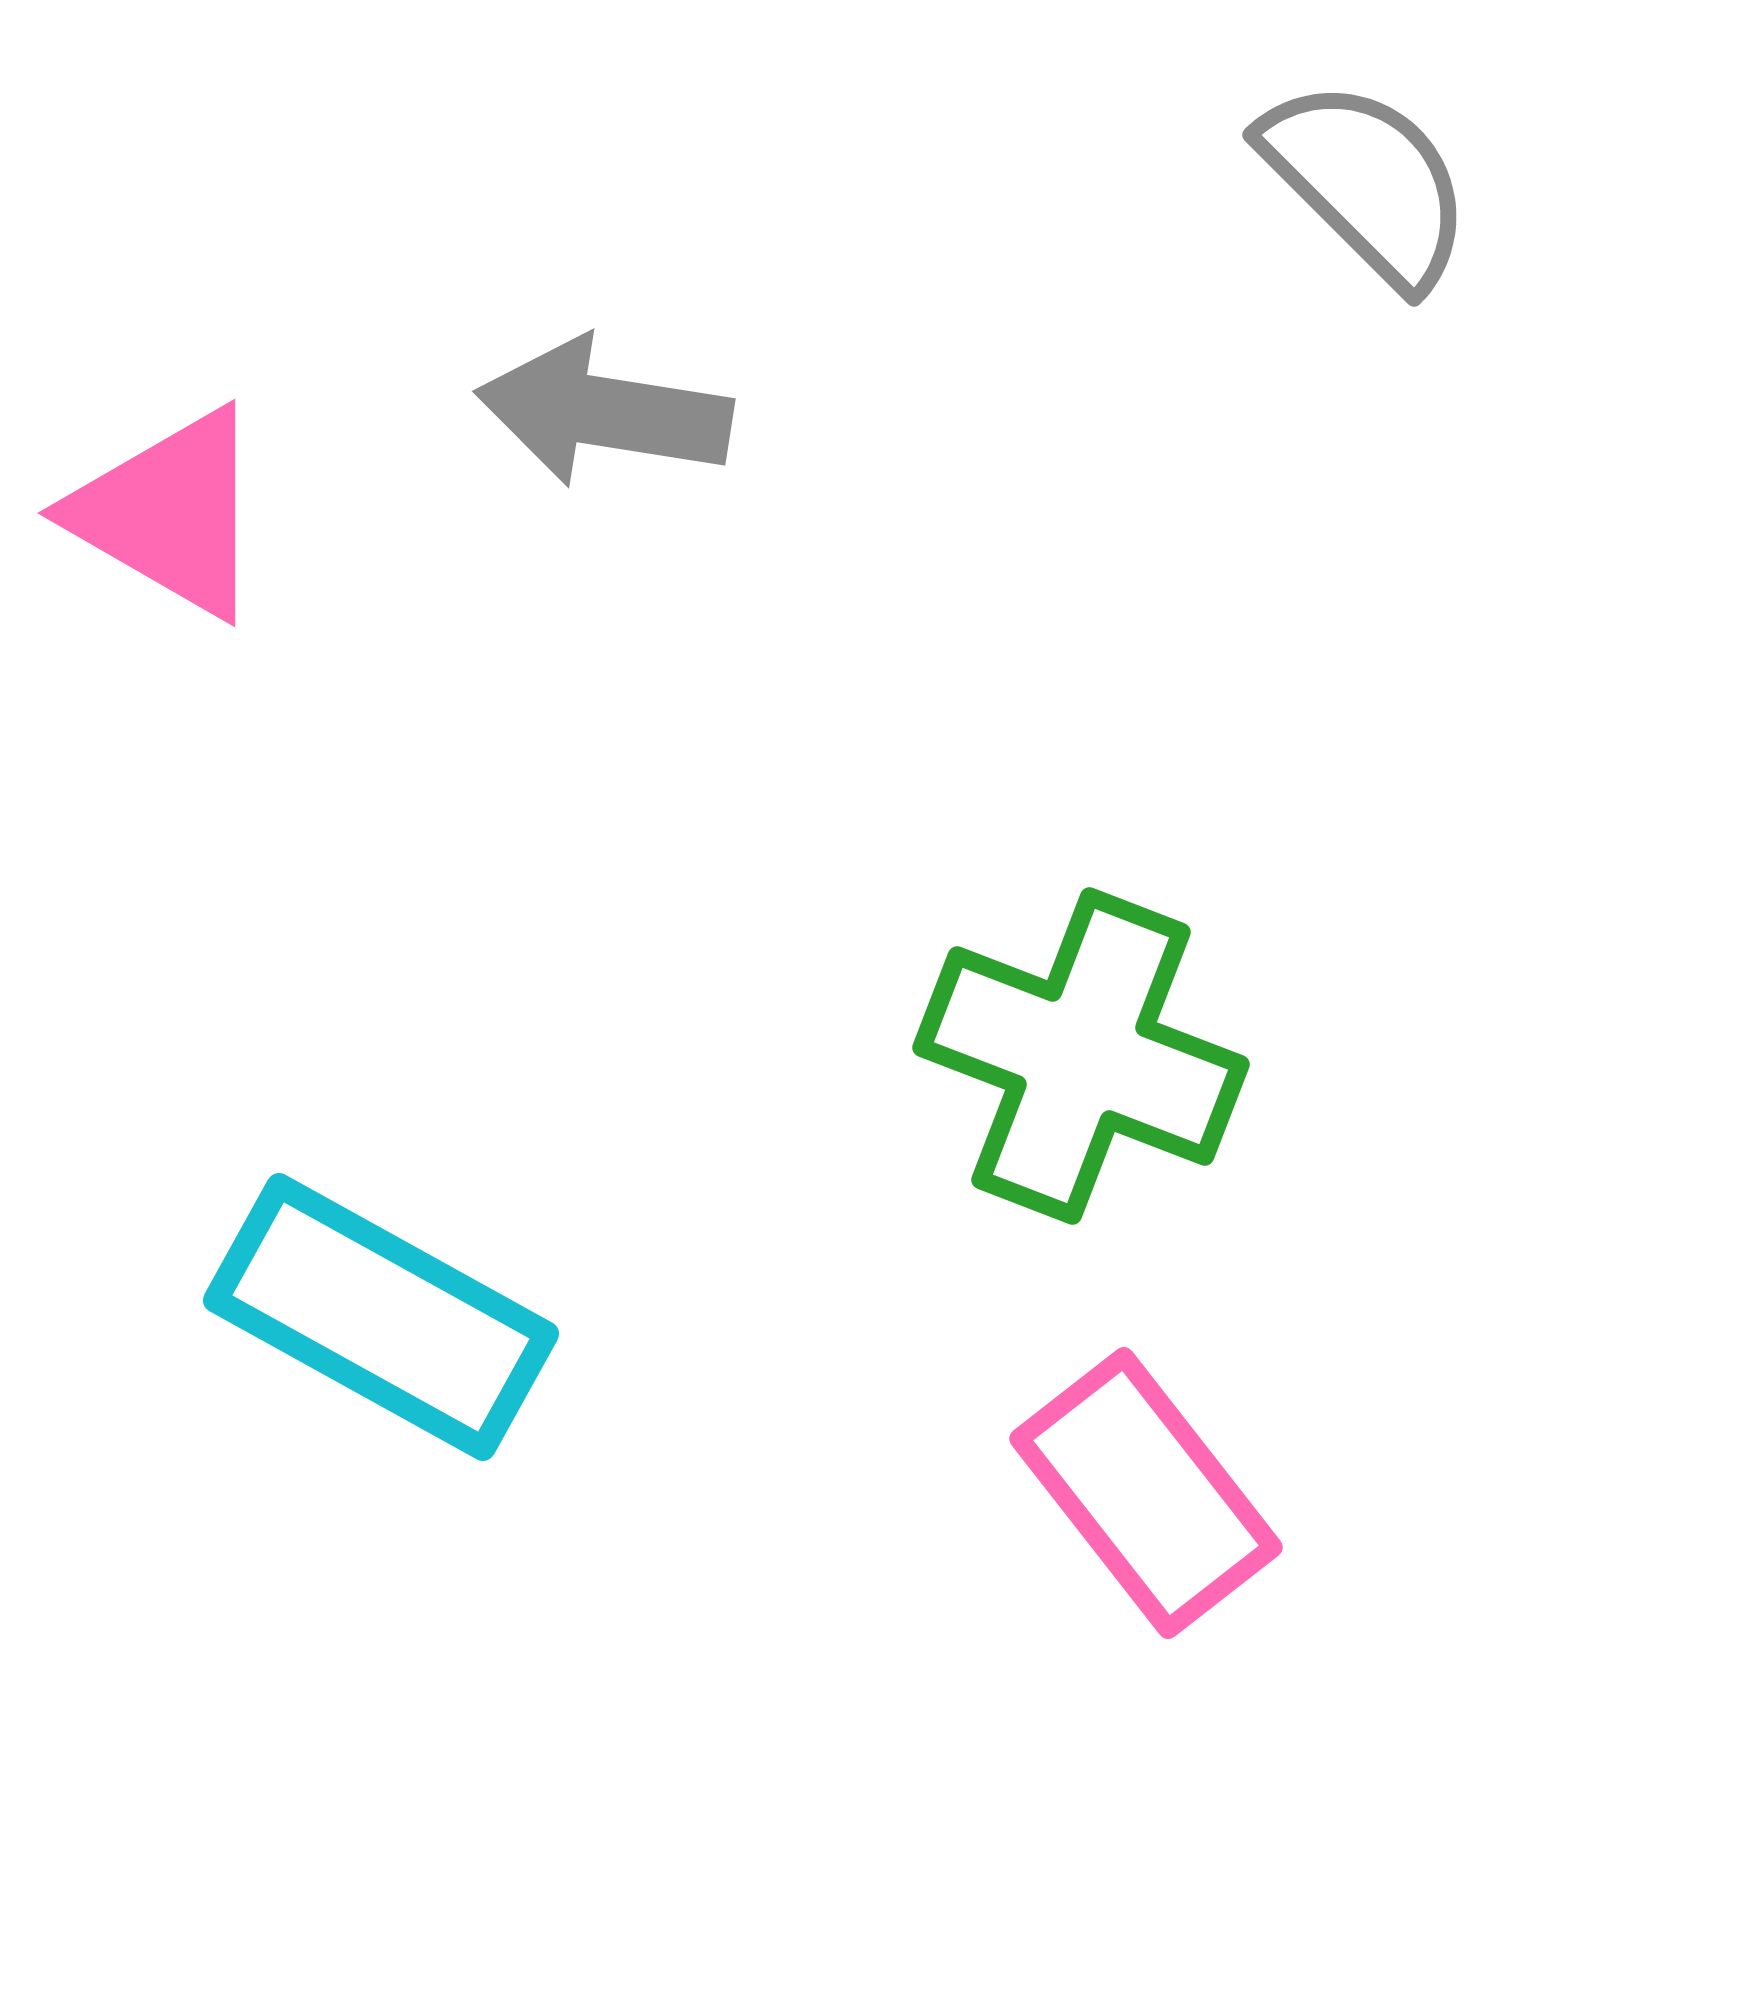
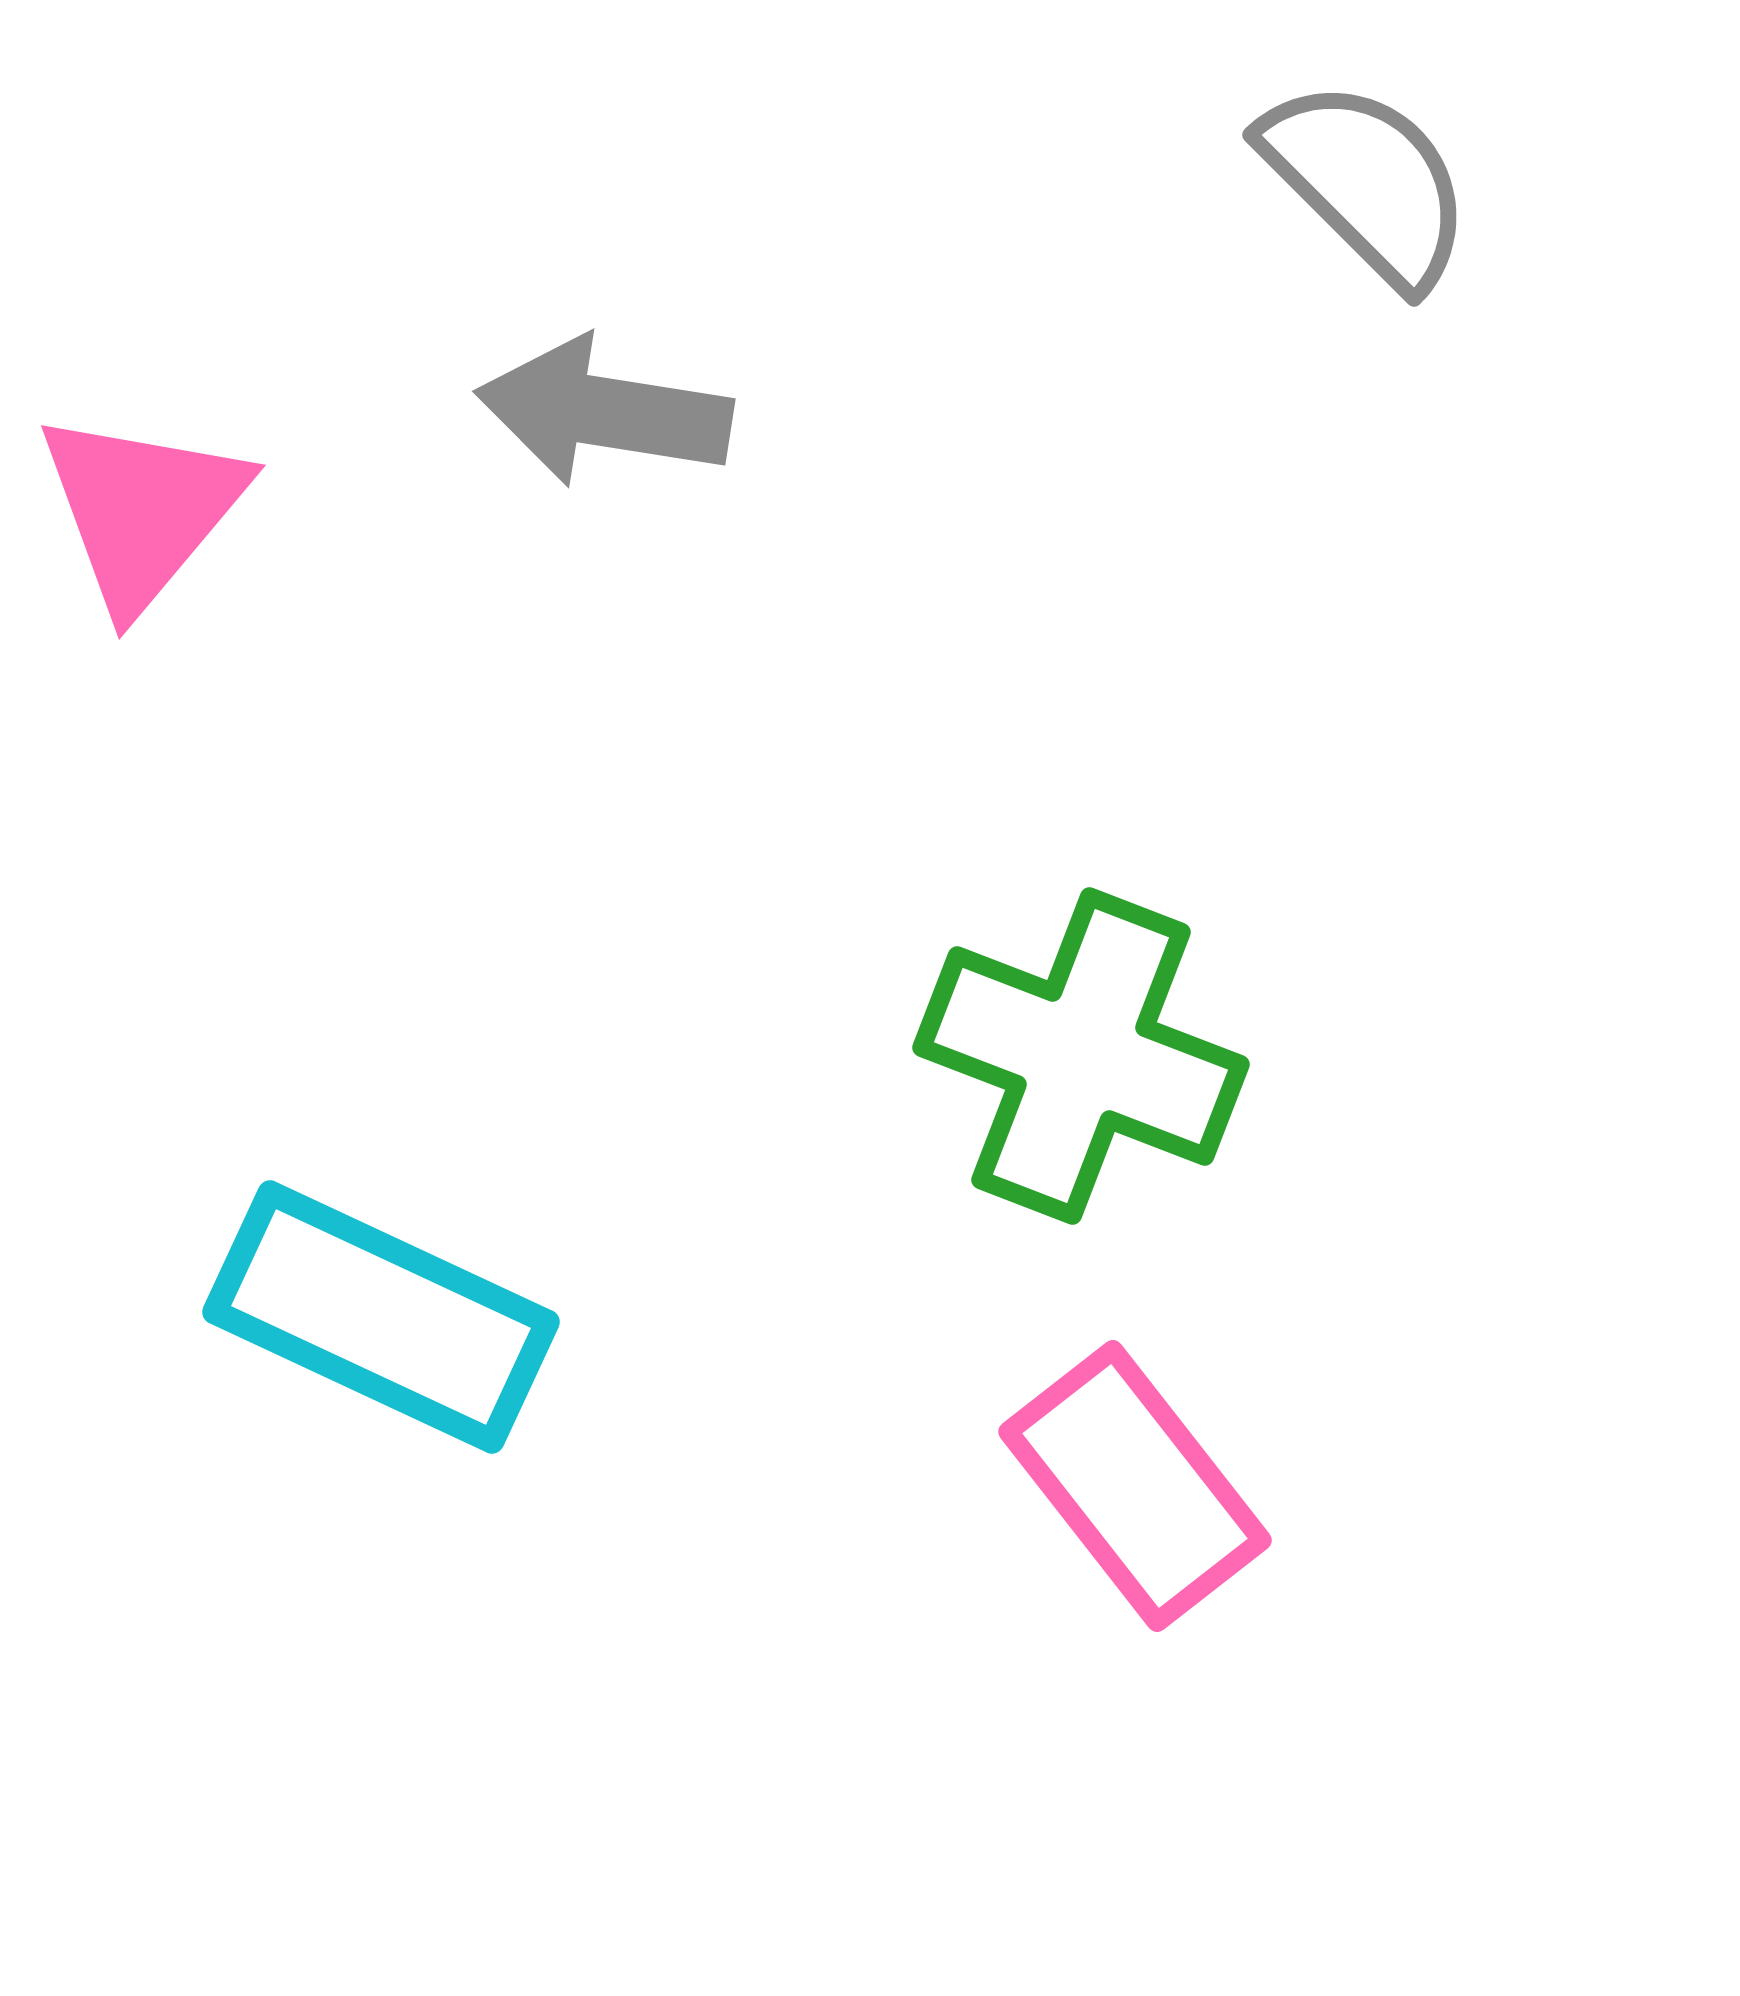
pink triangle: moved 27 px left, 3 px up; rotated 40 degrees clockwise
cyan rectangle: rotated 4 degrees counterclockwise
pink rectangle: moved 11 px left, 7 px up
